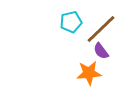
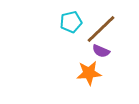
purple semicircle: rotated 30 degrees counterclockwise
